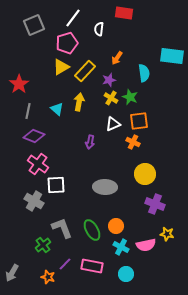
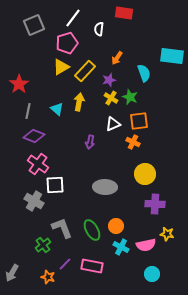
cyan semicircle: rotated 12 degrees counterclockwise
white square: moved 1 px left
purple cross: rotated 18 degrees counterclockwise
cyan circle: moved 26 px right
